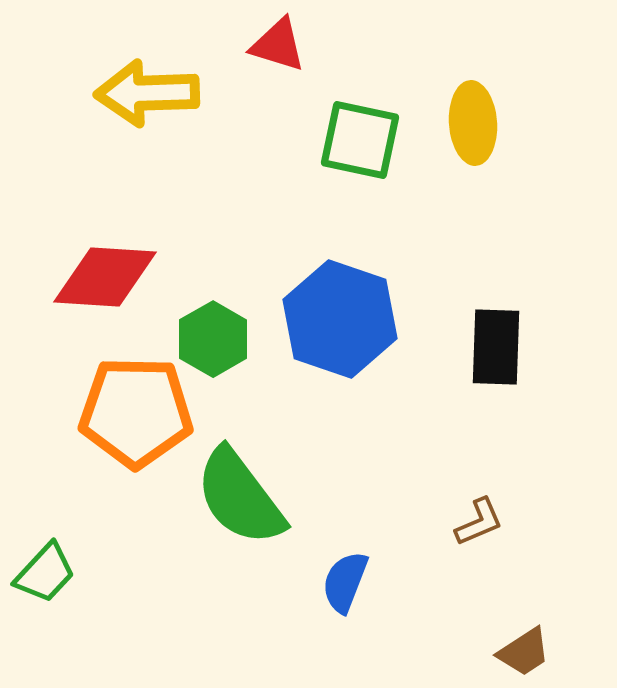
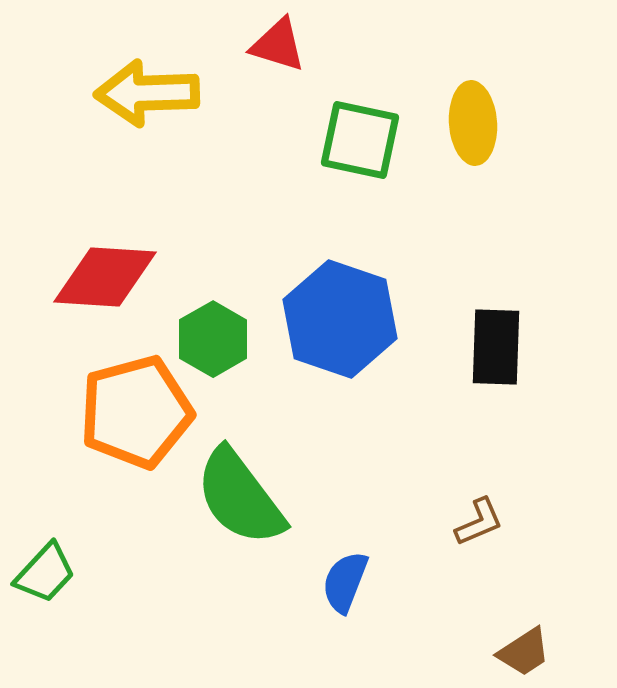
orange pentagon: rotated 16 degrees counterclockwise
